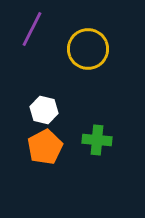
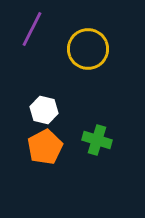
green cross: rotated 12 degrees clockwise
